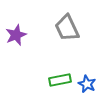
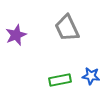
blue star: moved 4 px right, 8 px up; rotated 18 degrees counterclockwise
